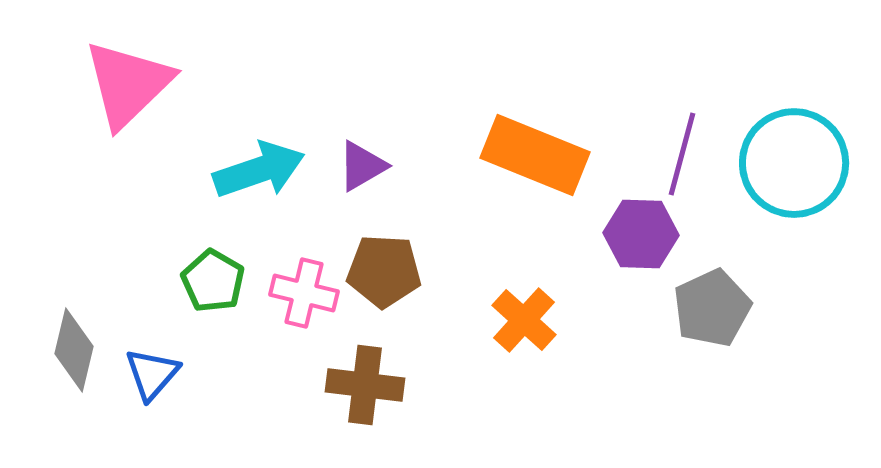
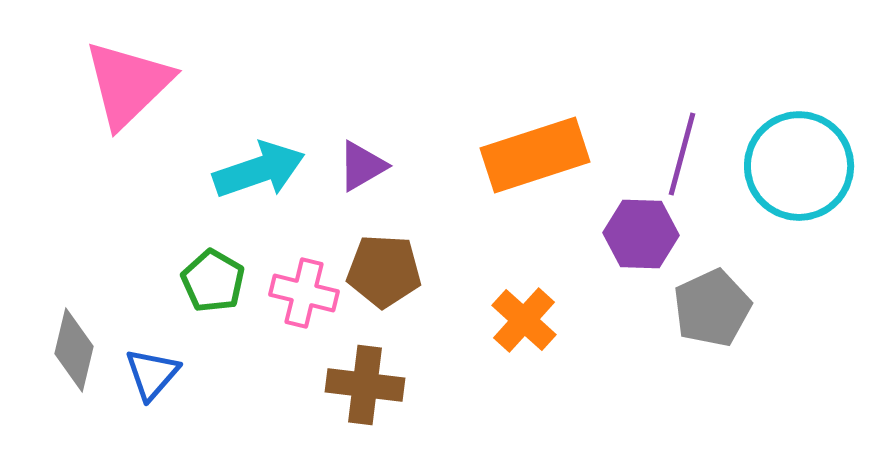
orange rectangle: rotated 40 degrees counterclockwise
cyan circle: moved 5 px right, 3 px down
